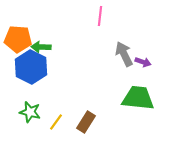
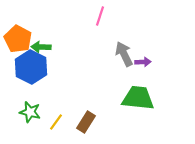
pink line: rotated 12 degrees clockwise
orange pentagon: rotated 24 degrees clockwise
purple arrow: rotated 21 degrees counterclockwise
